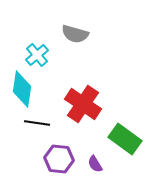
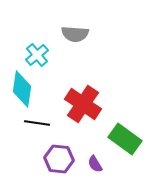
gray semicircle: rotated 12 degrees counterclockwise
